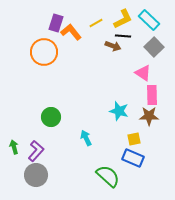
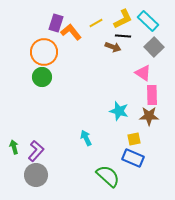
cyan rectangle: moved 1 px left, 1 px down
brown arrow: moved 1 px down
green circle: moved 9 px left, 40 px up
